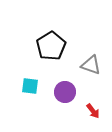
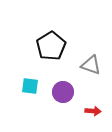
purple circle: moved 2 px left
red arrow: rotated 49 degrees counterclockwise
